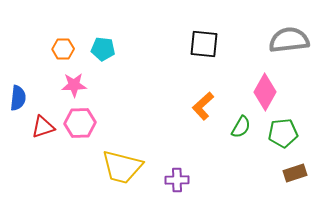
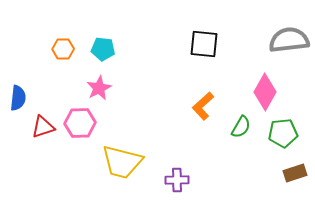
pink star: moved 25 px right, 3 px down; rotated 25 degrees counterclockwise
yellow trapezoid: moved 5 px up
